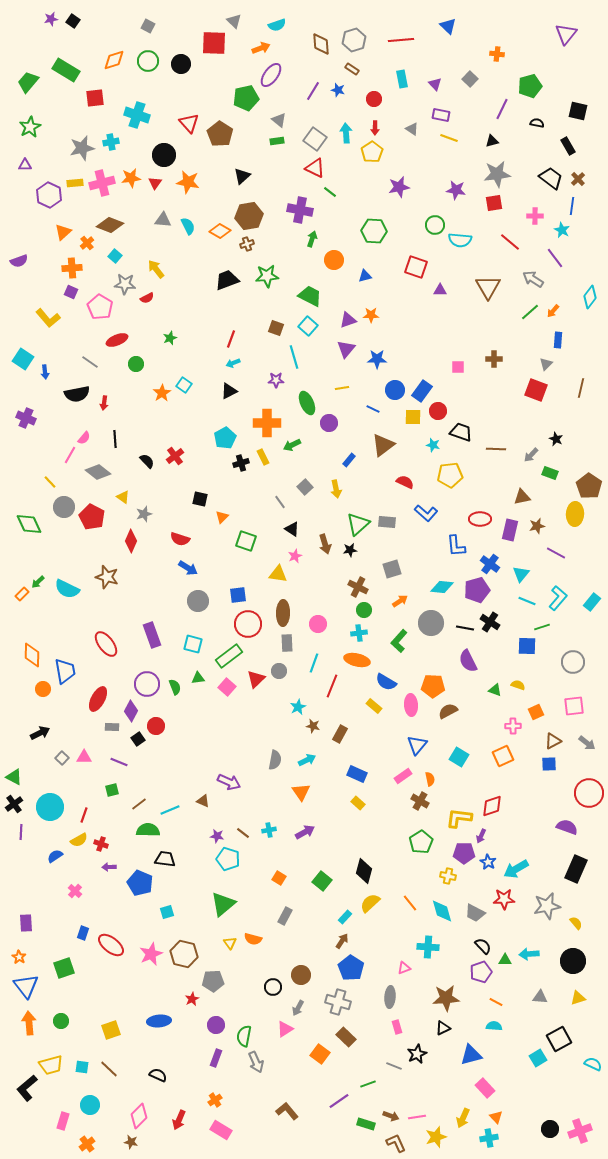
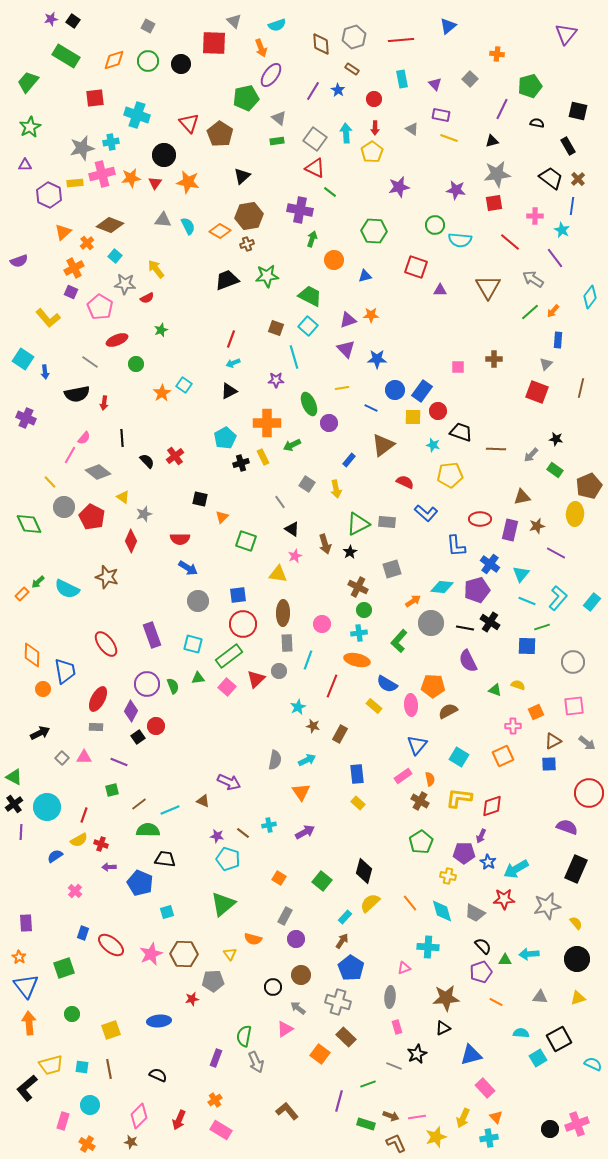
blue triangle at (448, 26): rotated 36 degrees clockwise
gray hexagon at (354, 40): moved 3 px up
orange arrow at (261, 48): rotated 90 degrees clockwise
green rectangle at (66, 70): moved 14 px up
blue star at (338, 90): rotated 16 degrees clockwise
gray triangle at (279, 120): moved 2 px up
pink cross at (102, 183): moved 9 px up
orange cross at (72, 268): moved 2 px right; rotated 24 degrees counterclockwise
green star at (170, 338): moved 9 px left, 8 px up
purple triangle at (346, 349): rotated 24 degrees counterclockwise
red square at (536, 390): moved 1 px right, 2 px down
green ellipse at (307, 403): moved 2 px right, 1 px down
blue line at (373, 409): moved 2 px left, 1 px up
black line at (115, 439): moved 7 px right, 1 px up
black star at (556, 439): rotated 16 degrees counterclockwise
green rectangle at (550, 473): moved 5 px right, 3 px up; rotated 14 degrees clockwise
brown pentagon at (589, 486): rotated 15 degrees clockwise
gray square at (305, 487): moved 2 px right, 3 px up; rotated 14 degrees counterclockwise
green triangle at (358, 524): rotated 15 degrees clockwise
red semicircle at (180, 539): rotated 18 degrees counterclockwise
black star at (350, 550): moved 2 px down; rotated 24 degrees counterclockwise
orange arrow at (400, 601): moved 13 px right
red circle at (248, 624): moved 5 px left
pink circle at (318, 624): moved 4 px right
cyan line at (314, 663): moved 6 px left, 3 px up
blue semicircle at (386, 682): moved 1 px right, 2 px down
green semicircle at (175, 687): moved 2 px left, 1 px up
gray rectangle at (112, 727): moved 16 px left
black square at (138, 739): moved 2 px up
blue rectangle at (357, 774): rotated 60 degrees clockwise
cyan circle at (50, 807): moved 3 px left
yellow L-shape at (459, 818): moved 20 px up
cyan cross at (269, 830): moved 5 px up
yellow triangle at (230, 943): moved 11 px down
brown hexagon at (184, 954): rotated 12 degrees counterclockwise
black circle at (573, 961): moved 4 px right, 2 px up
red star at (192, 999): rotated 16 degrees clockwise
gray arrow at (298, 1008): rotated 98 degrees clockwise
green circle at (61, 1021): moved 11 px right, 7 px up
purple circle at (216, 1025): moved 80 px right, 86 px up
cyan semicircle at (494, 1026): moved 27 px right, 7 px down
brown line at (109, 1069): rotated 36 degrees clockwise
purple line at (339, 1101): rotated 40 degrees counterclockwise
pink cross at (580, 1131): moved 3 px left, 7 px up
orange cross at (87, 1144): rotated 21 degrees counterclockwise
